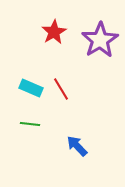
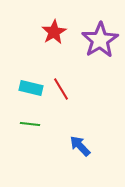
cyan rectangle: rotated 10 degrees counterclockwise
blue arrow: moved 3 px right
